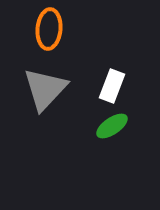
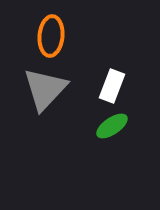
orange ellipse: moved 2 px right, 7 px down
